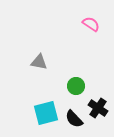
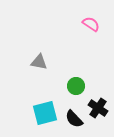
cyan square: moved 1 px left
